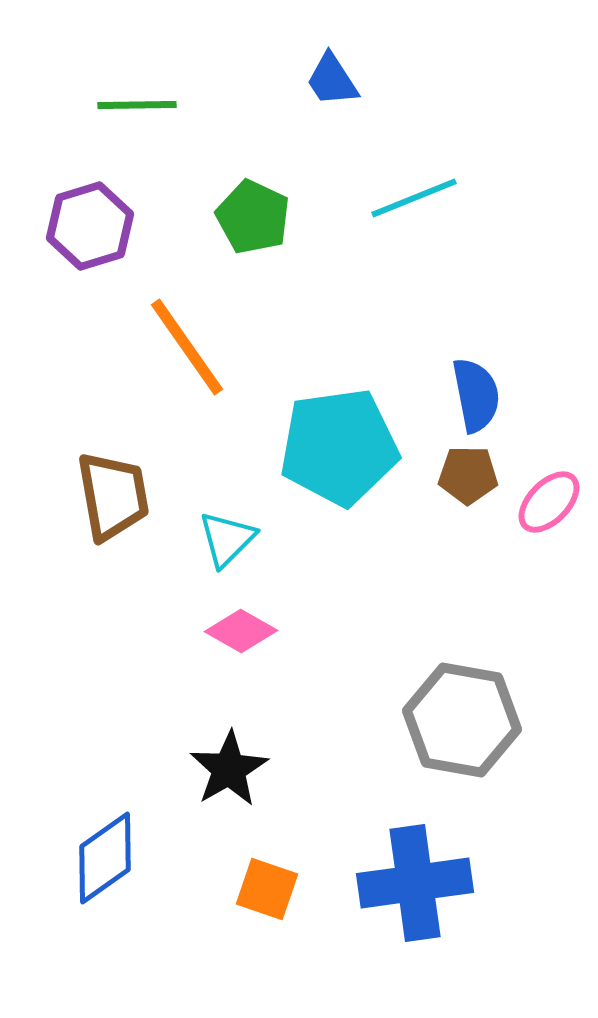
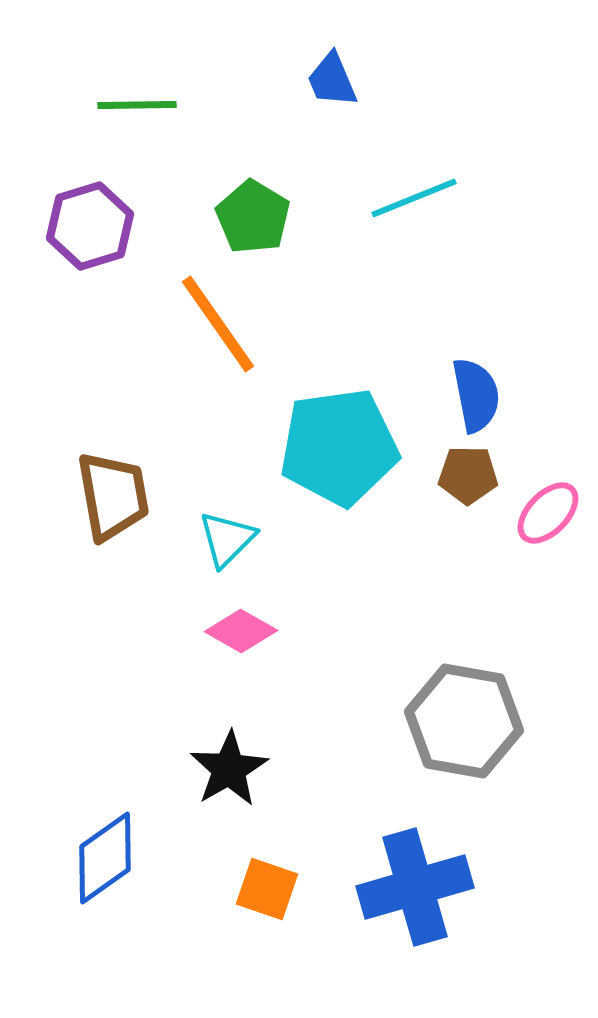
blue trapezoid: rotated 10 degrees clockwise
green pentagon: rotated 6 degrees clockwise
orange line: moved 31 px right, 23 px up
pink ellipse: moved 1 px left, 11 px down
gray hexagon: moved 2 px right, 1 px down
blue cross: moved 4 px down; rotated 8 degrees counterclockwise
